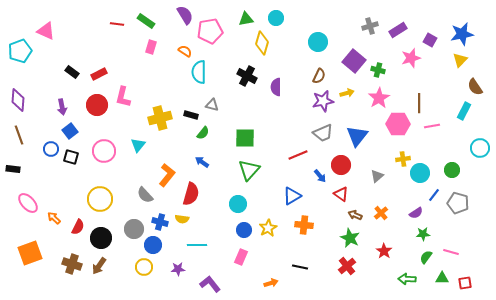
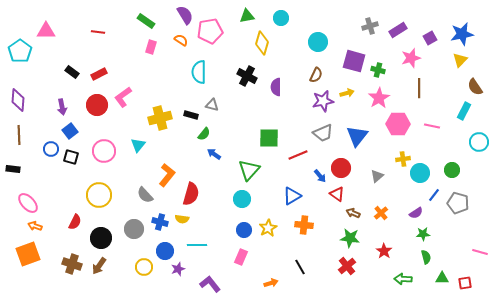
cyan circle at (276, 18): moved 5 px right
green triangle at (246, 19): moved 1 px right, 3 px up
red line at (117, 24): moved 19 px left, 8 px down
pink triangle at (46, 31): rotated 24 degrees counterclockwise
purple square at (430, 40): moved 2 px up; rotated 32 degrees clockwise
cyan pentagon at (20, 51): rotated 15 degrees counterclockwise
orange semicircle at (185, 51): moved 4 px left, 11 px up
purple square at (354, 61): rotated 25 degrees counterclockwise
brown semicircle at (319, 76): moved 3 px left, 1 px up
pink L-shape at (123, 97): rotated 40 degrees clockwise
brown line at (419, 103): moved 15 px up
pink line at (432, 126): rotated 21 degrees clockwise
green semicircle at (203, 133): moved 1 px right, 1 px down
brown line at (19, 135): rotated 18 degrees clockwise
green square at (245, 138): moved 24 px right
cyan circle at (480, 148): moved 1 px left, 6 px up
blue arrow at (202, 162): moved 12 px right, 8 px up
red circle at (341, 165): moved 3 px down
red triangle at (341, 194): moved 4 px left
yellow circle at (100, 199): moved 1 px left, 4 px up
cyan circle at (238, 204): moved 4 px right, 5 px up
brown arrow at (355, 215): moved 2 px left, 2 px up
orange arrow at (54, 218): moved 19 px left, 8 px down; rotated 24 degrees counterclockwise
red semicircle at (78, 227): moved 3 px left, 5 px up
green star at (350, 238): rotated 18 degrees counterclockwise
blue circle at (153, 245): moved 12 px right, 6 px down
pink line at (451, 252): moved 29 px right
orange square at (30, 253): moved 2 px left, 1 px down
green semicircle at (426, 257): rotated 128 degrees clockwise
black line at (300, 267): rotated 49 degrees clockwise
purple star at (178, 269): rotated 16 degrees counterclockwise
green arrow at (407, 279): moved 4 px left
